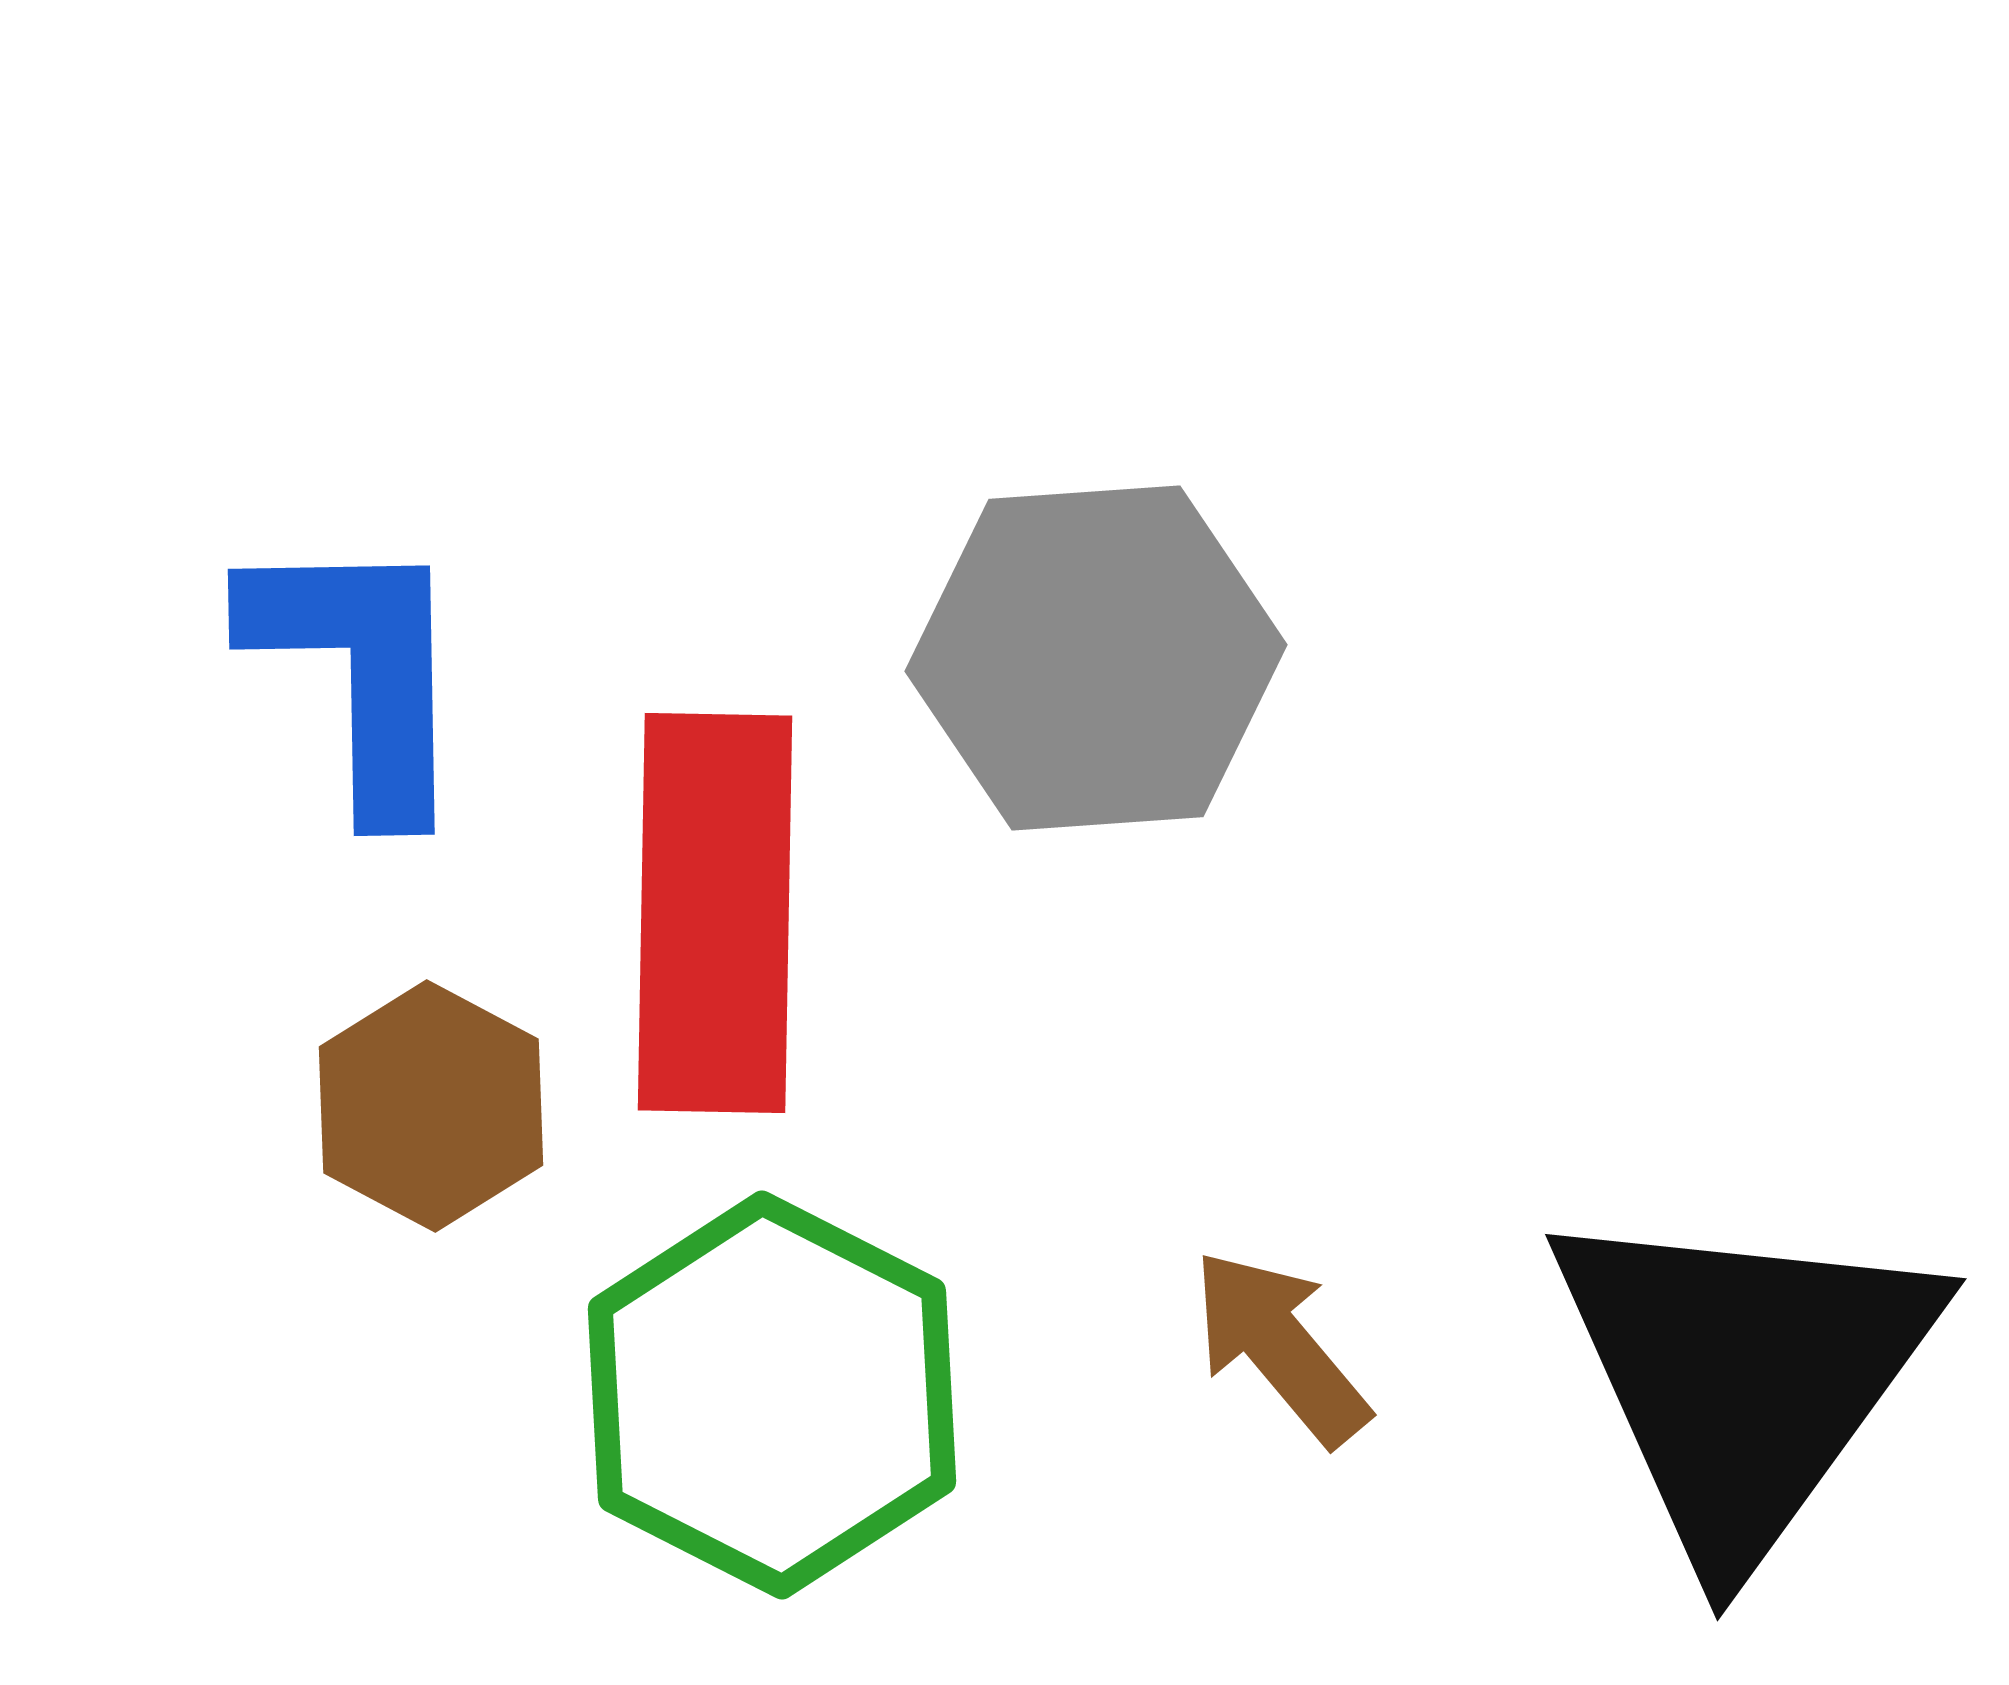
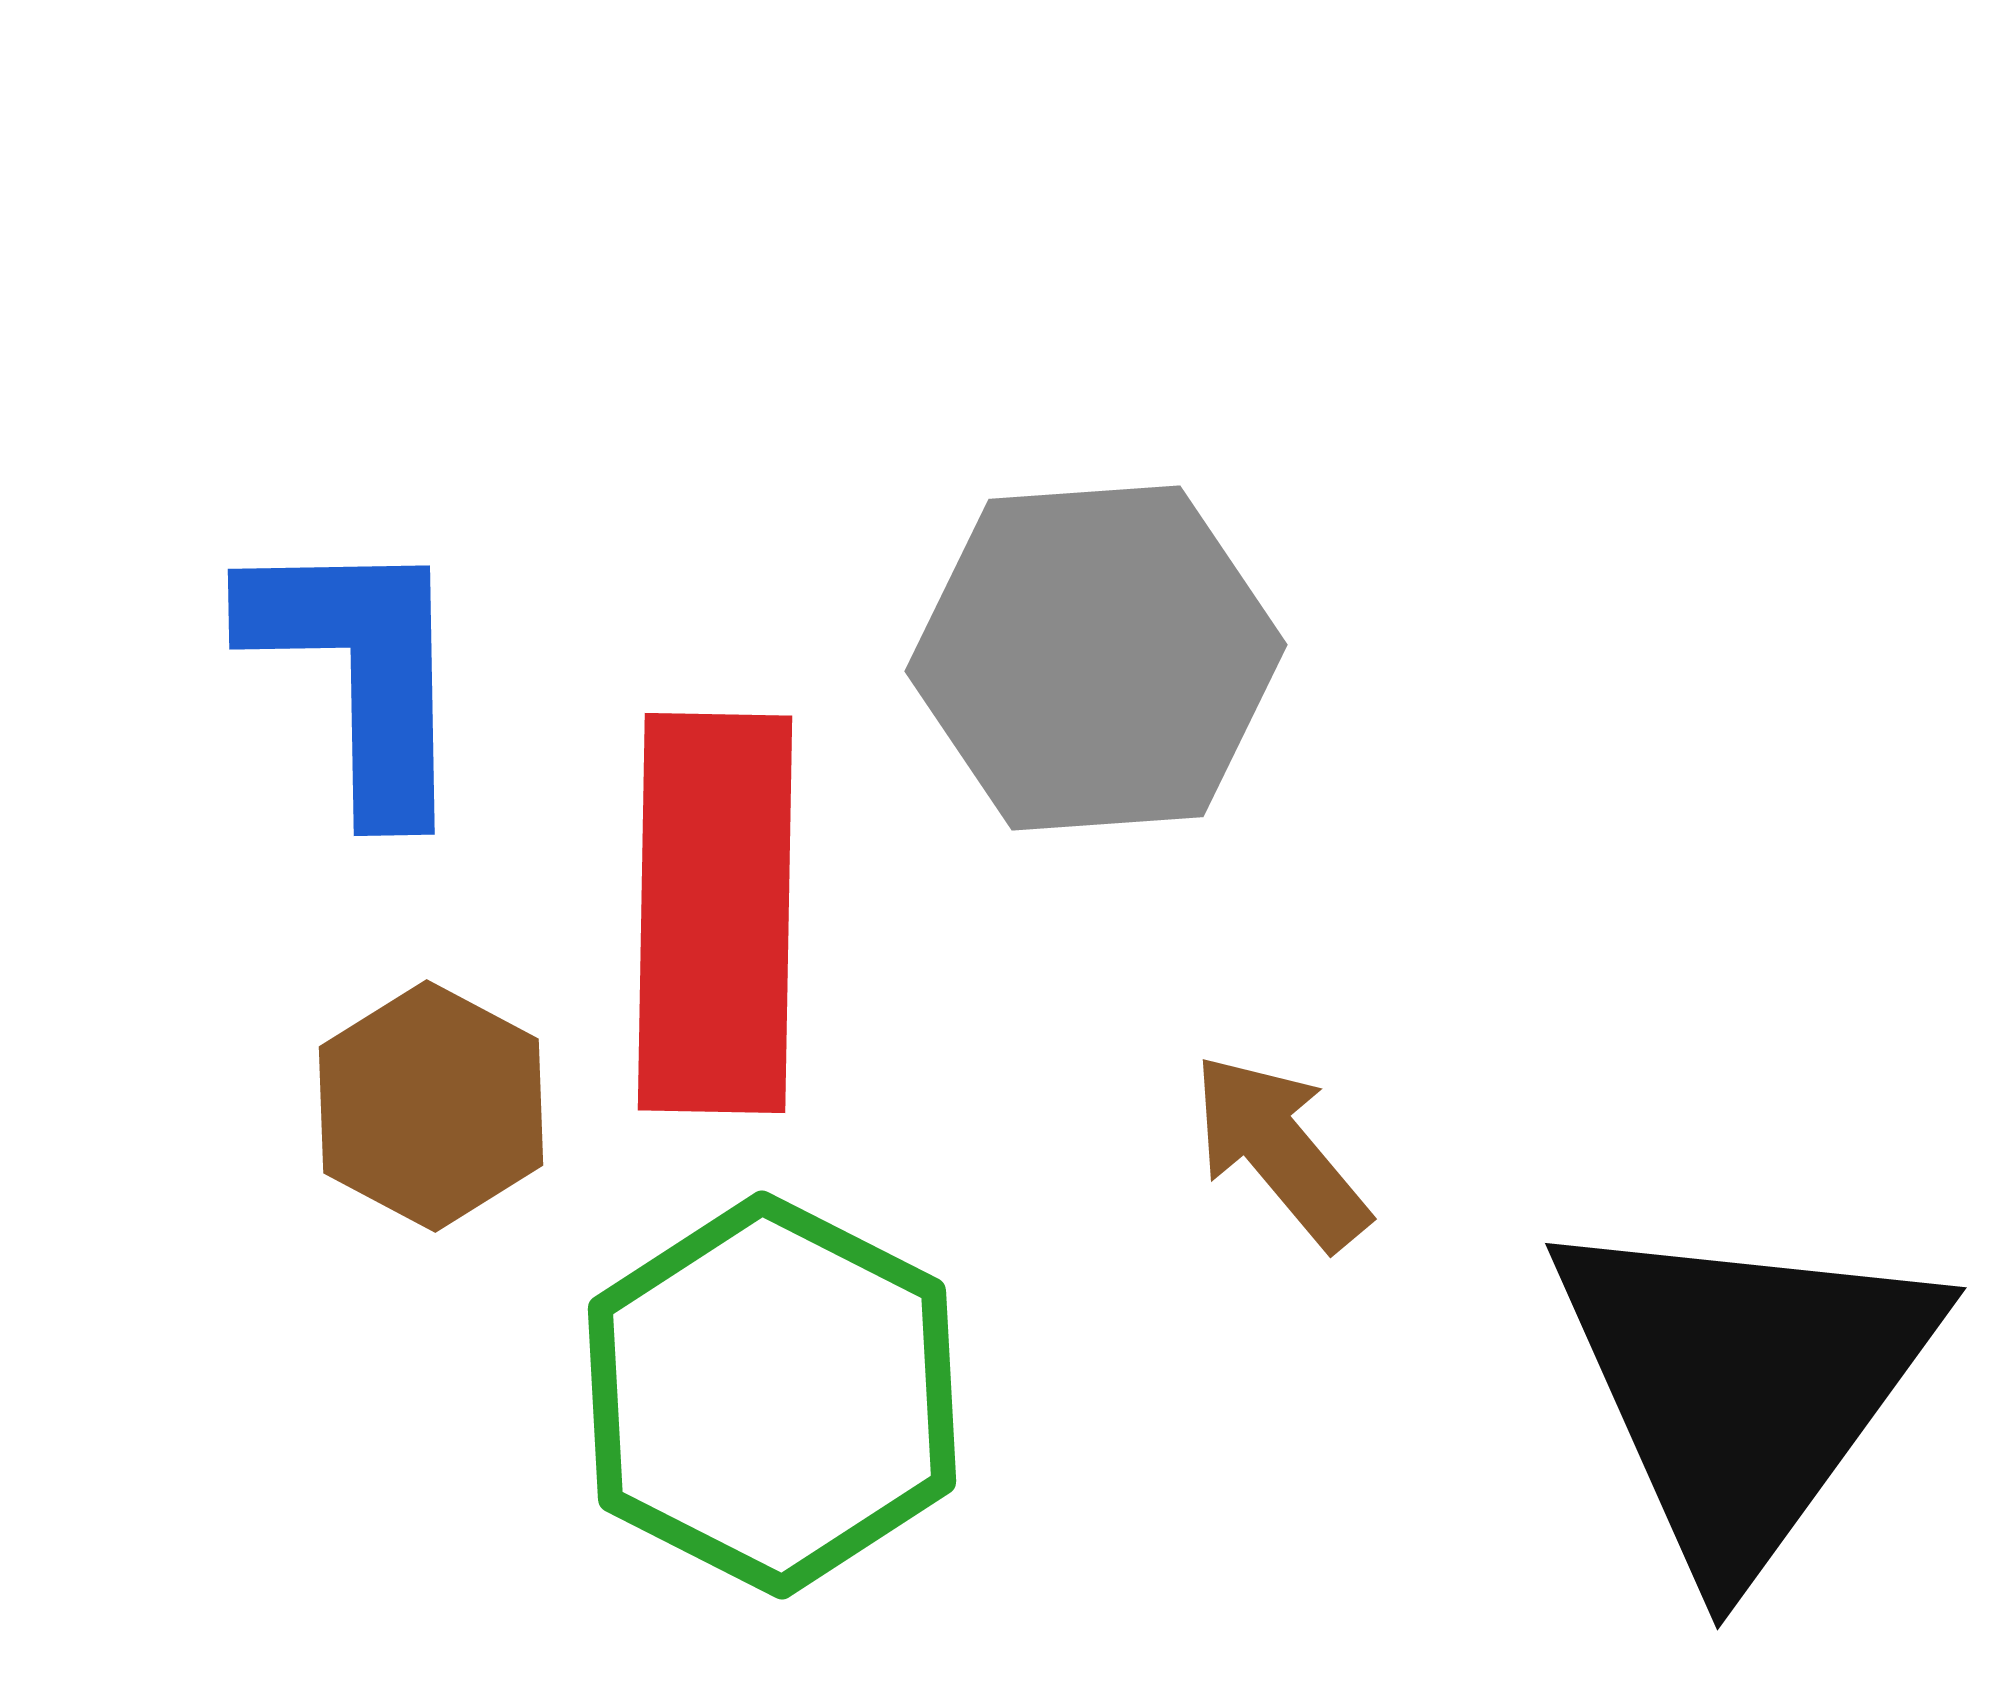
brown arrow: moved 196 px up
black triangle: moved 9 px down
